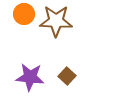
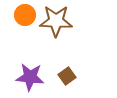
orange circle: moved 1 px right, 1 px down
brown square: rotated 12 degrees clockwise
